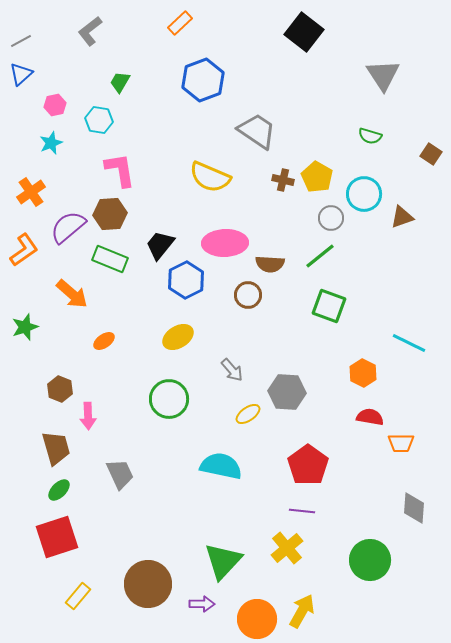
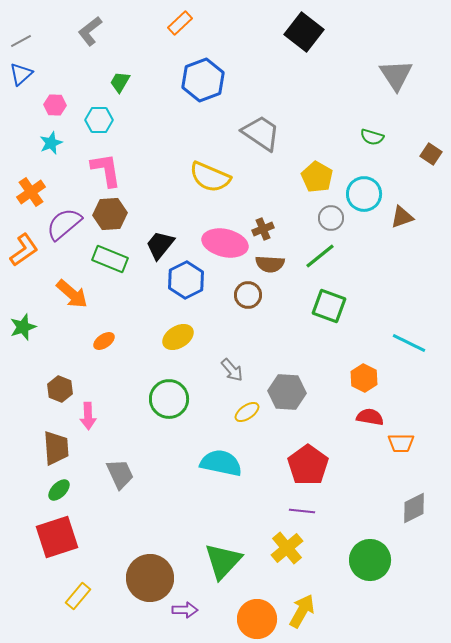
gray triangle at (383, 75): moved 13 px right
pink hexagon at (55, 105): rotated 15 degrees clockwise
cyan hexagon at (99, 120): rotated 8 degrees counterclockwise
gray trapezoid at (257, 131): moved 4 px right, 2 px down
green semicircle at (370, 136): moved 2 px right, 1 px down
pink L-shape at (120, 170): moved 14 px left
brown cross at (283, 180): moved 20 px left, 49 px down; rotated 35 degrees counterclockwise
purple semicircle at (68, 227): moved 4 px left, 3 px up
pink ellipse at (225, 243): rotated 15 degrees clockwise
green star at (25, 327): moved 2 px left
orange hexagon at (363, 373): moved 1 px right, 5 px down
yellow ellipse at (248, 414): moved 1 px left, 2 px up
brown trapezoid at (56, 448): rotated 12 degrees clockwise
cyan semicircle at (221, 466): moved 3 px up
gray diamond at (414, 508): rotated 60 degrees clockwise
brown circle at (148, 584): moved 2 px right, 6 px up
purple arrow at (202, 604): moved 17 px left, 6 px down
